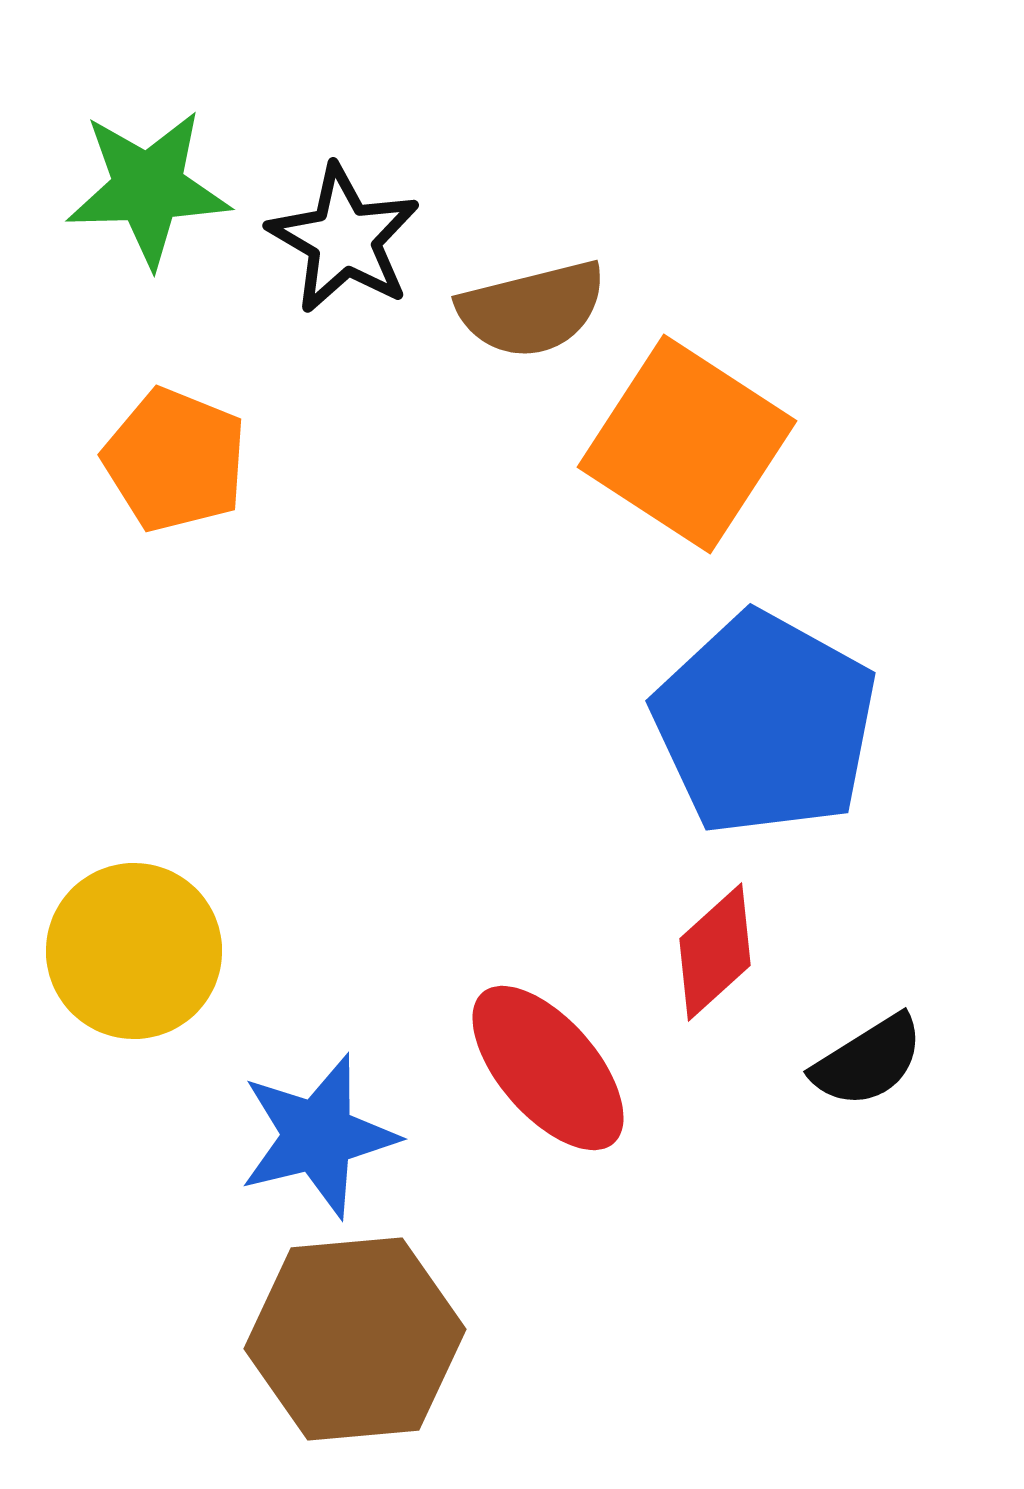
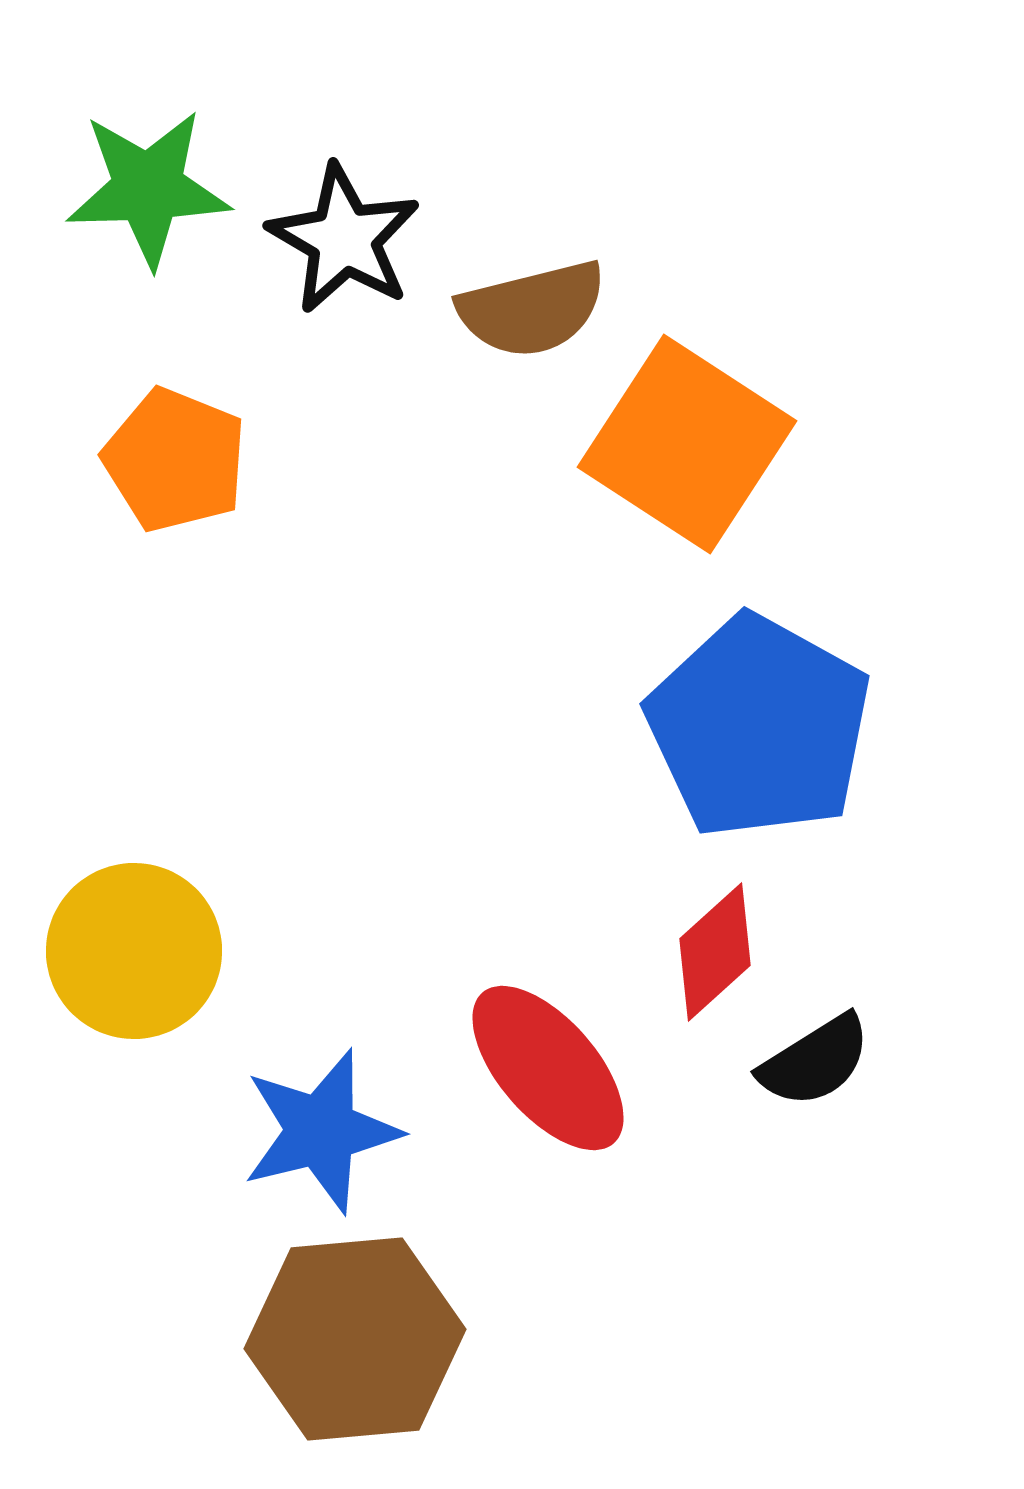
blue pentagon: moved 6 px left, 3 px down
black semicircle: moved 53 px left
blue star: moved 3 px right, 5 px up
